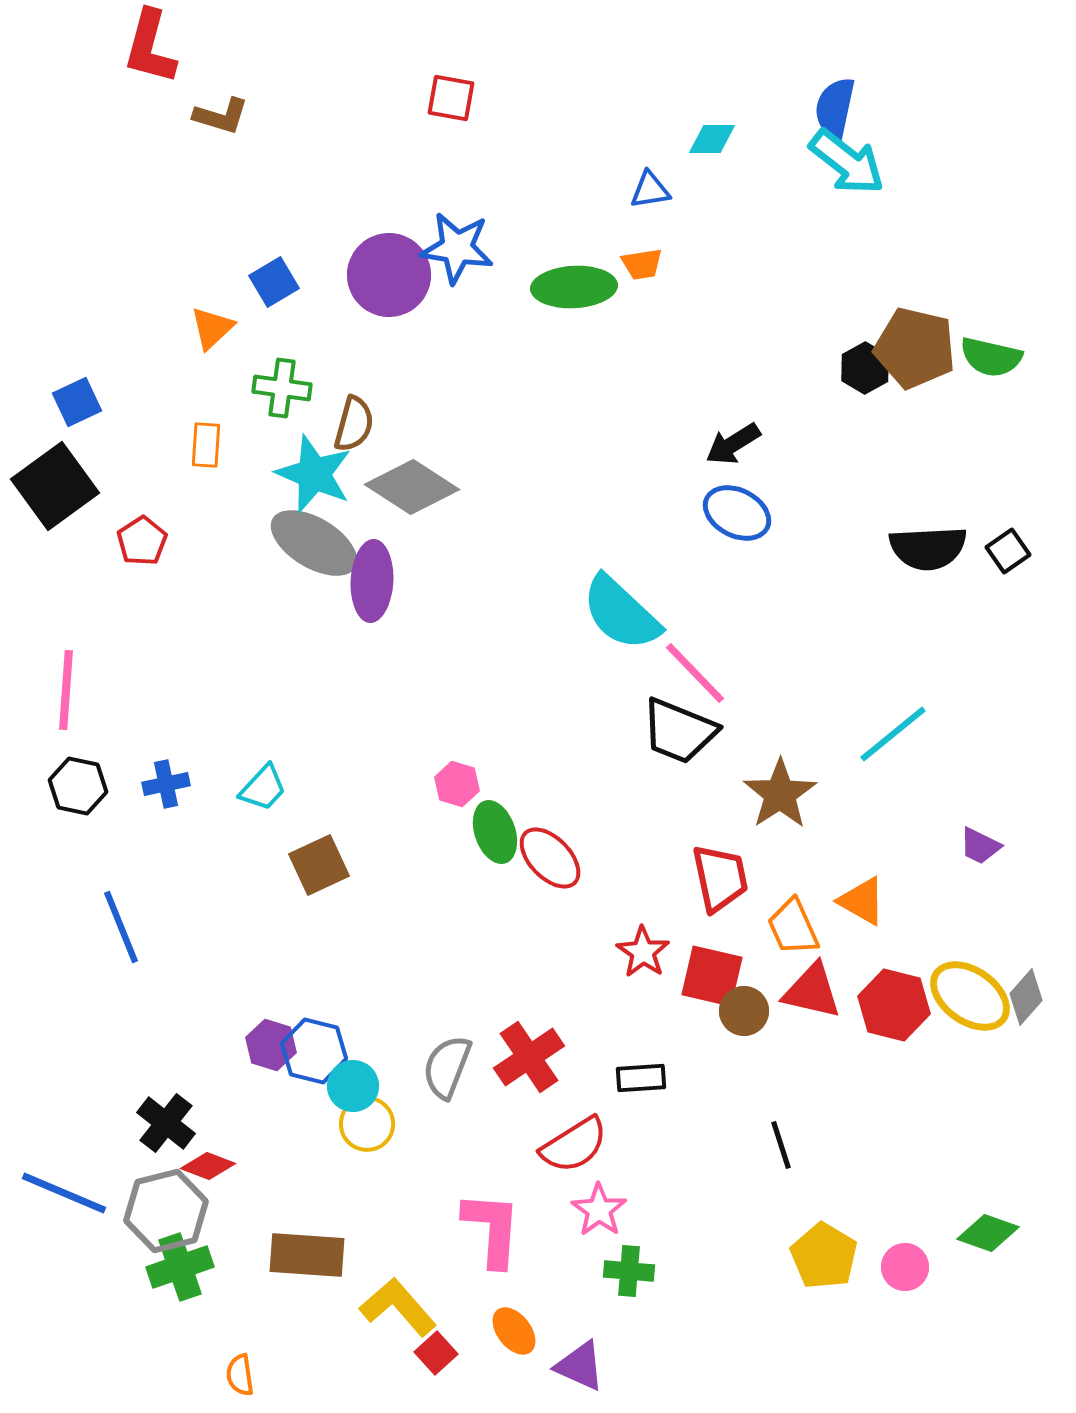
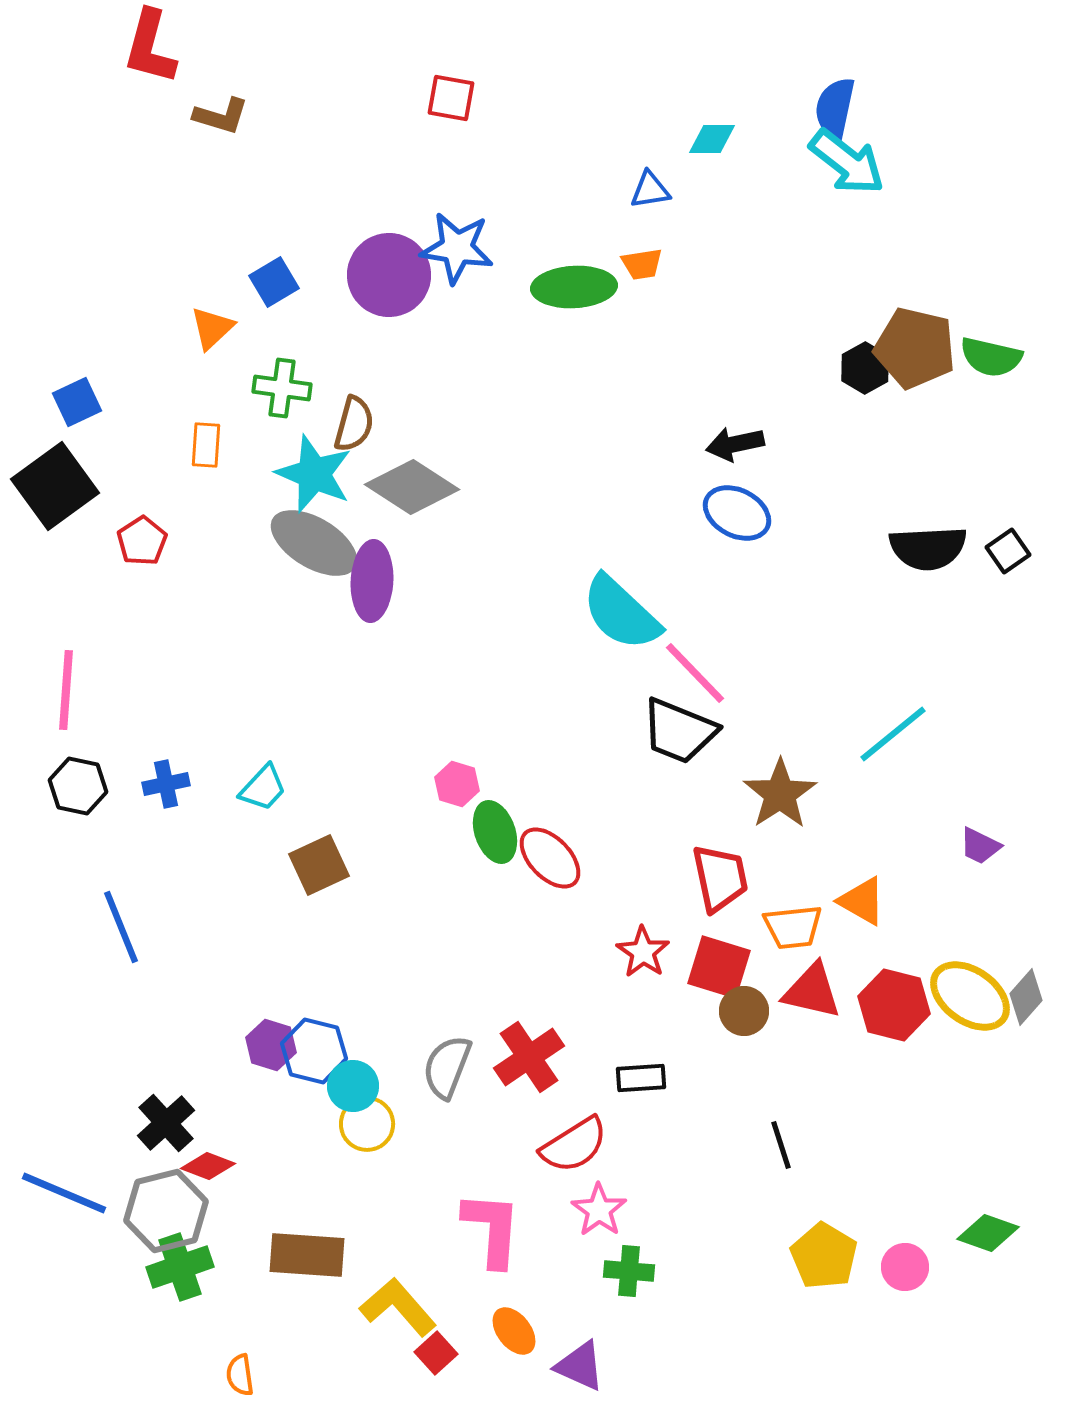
black arrow at (733, 444): moved 2 px right; rotated 20 degrees clockwise
orange trapezoid at (793, 927): rotated 72 degrees counterclockwise
red square at (712, 976): moved 7 px right, 9 px up; rotated 4 degrees clockwise
black cross at (166, 1123): rotated 10 degrees clockwise
